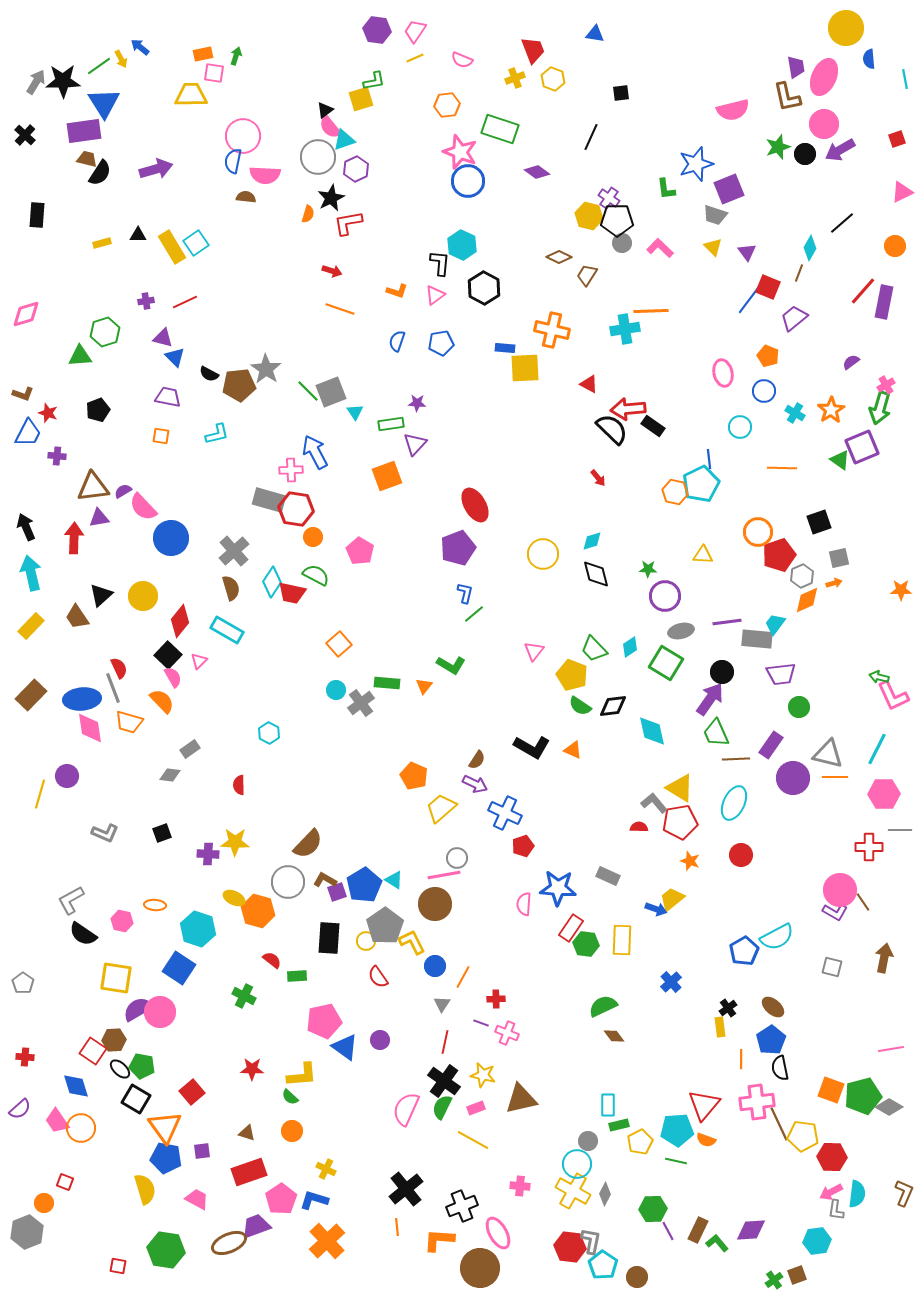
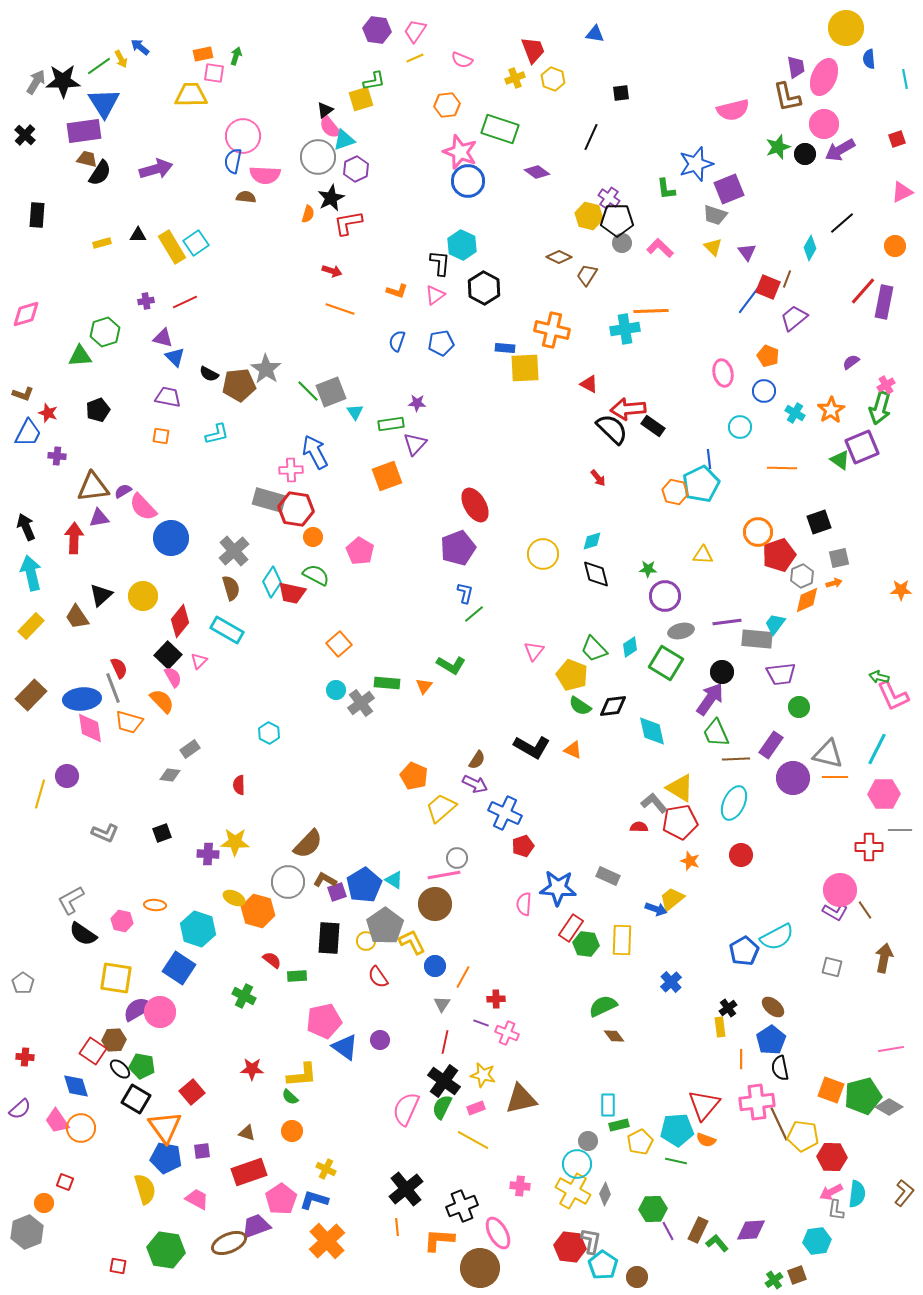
brown line at (799, 273): moved 12 px left, 6 px down
brown line at (863, 902): moved 2 px right, 8 px down
brown L-shape at (904, 1193): rotated 16 degrees clockwise
